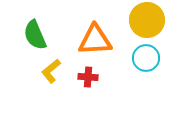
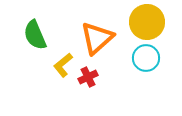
yellow circle: moved 2 px down
orange triangle: moved 2 px right, 2 px up; rotated 39 degrees counterclockwise
yellow L-shape: moved 12 px right, 6 px up
red cross: rotated 30 degrees counterclockwise
